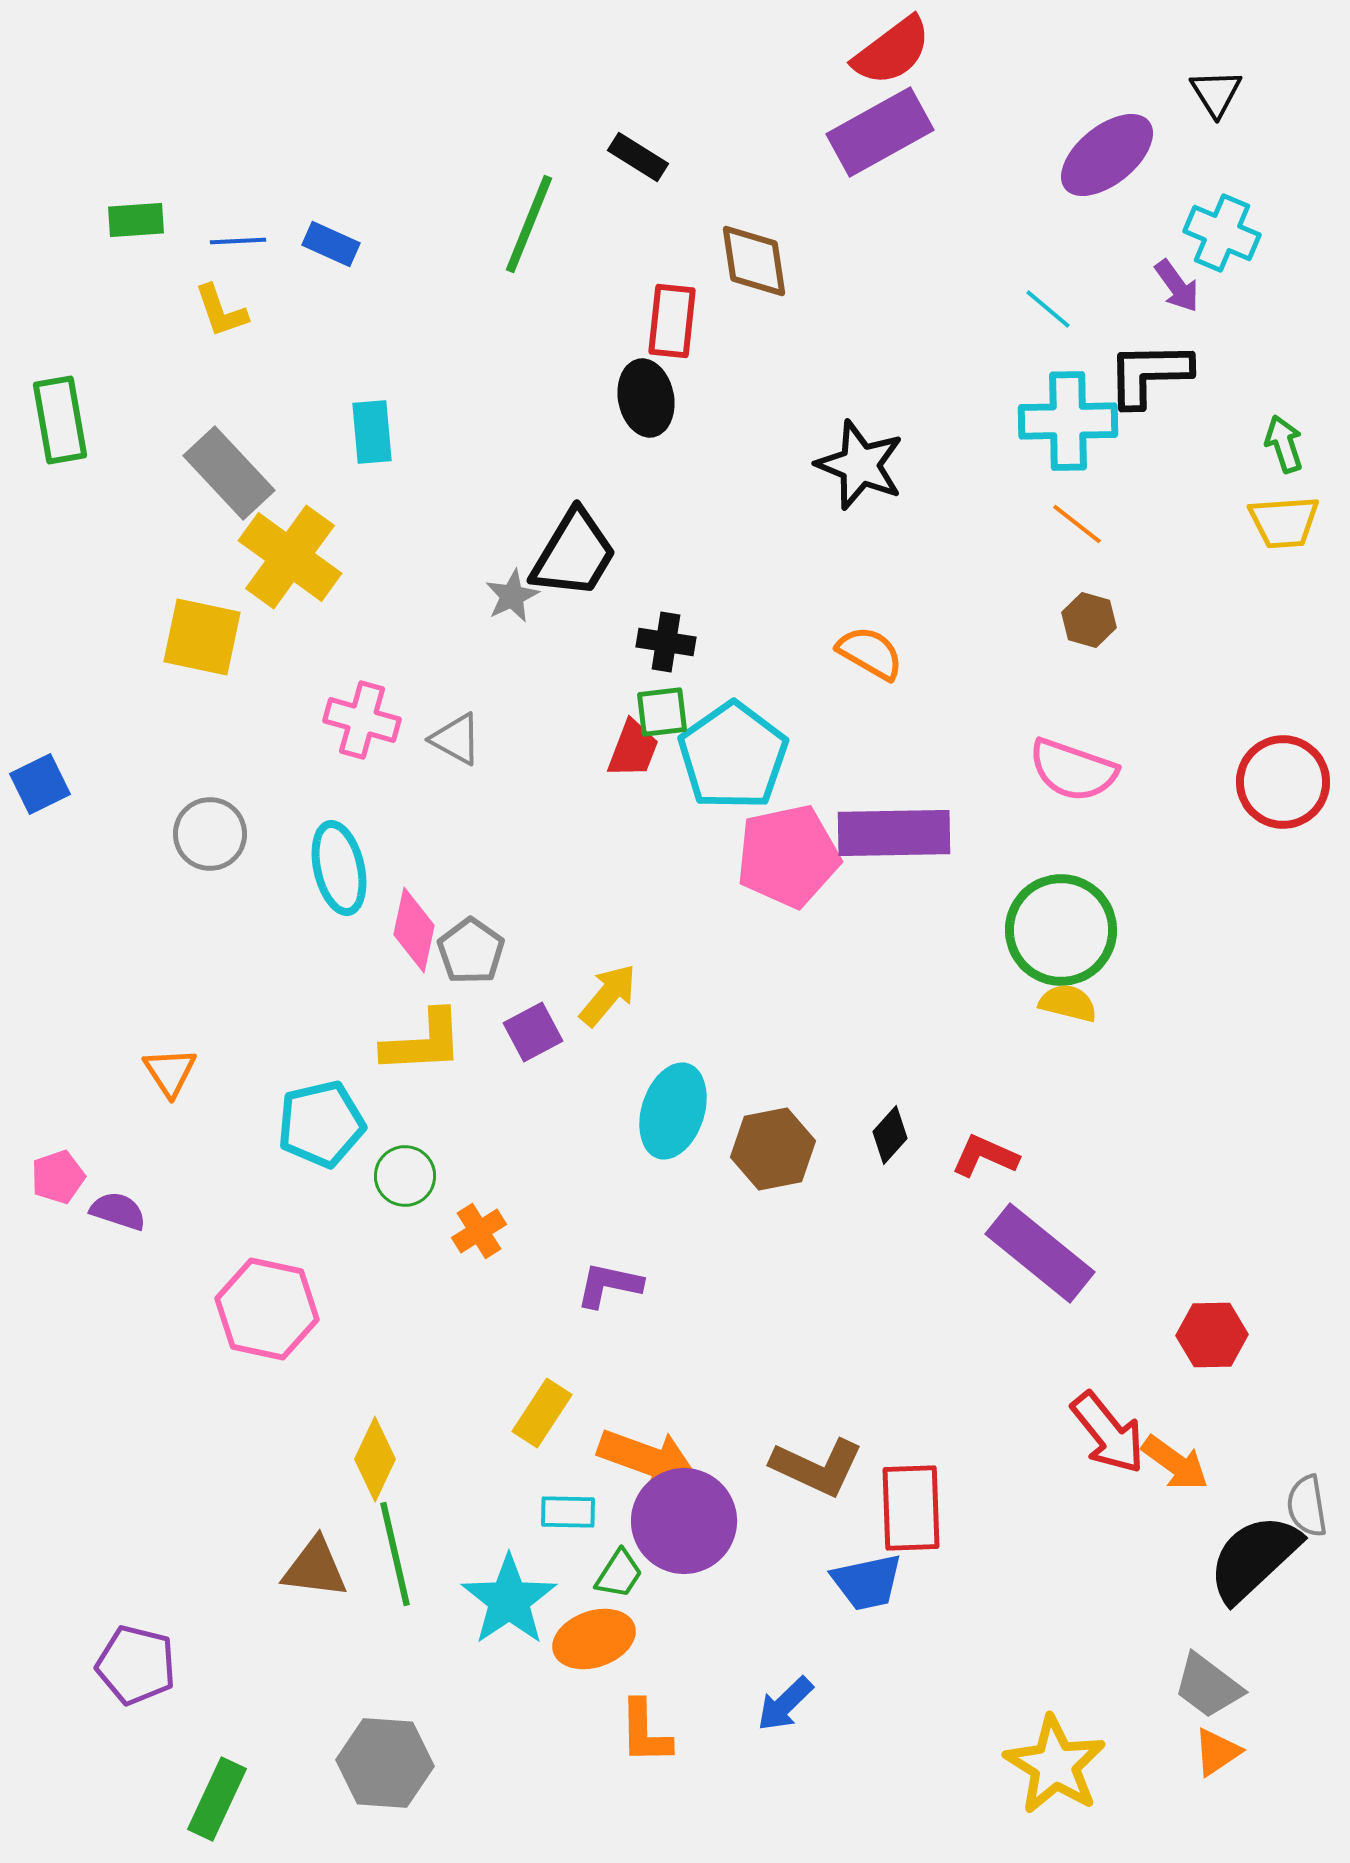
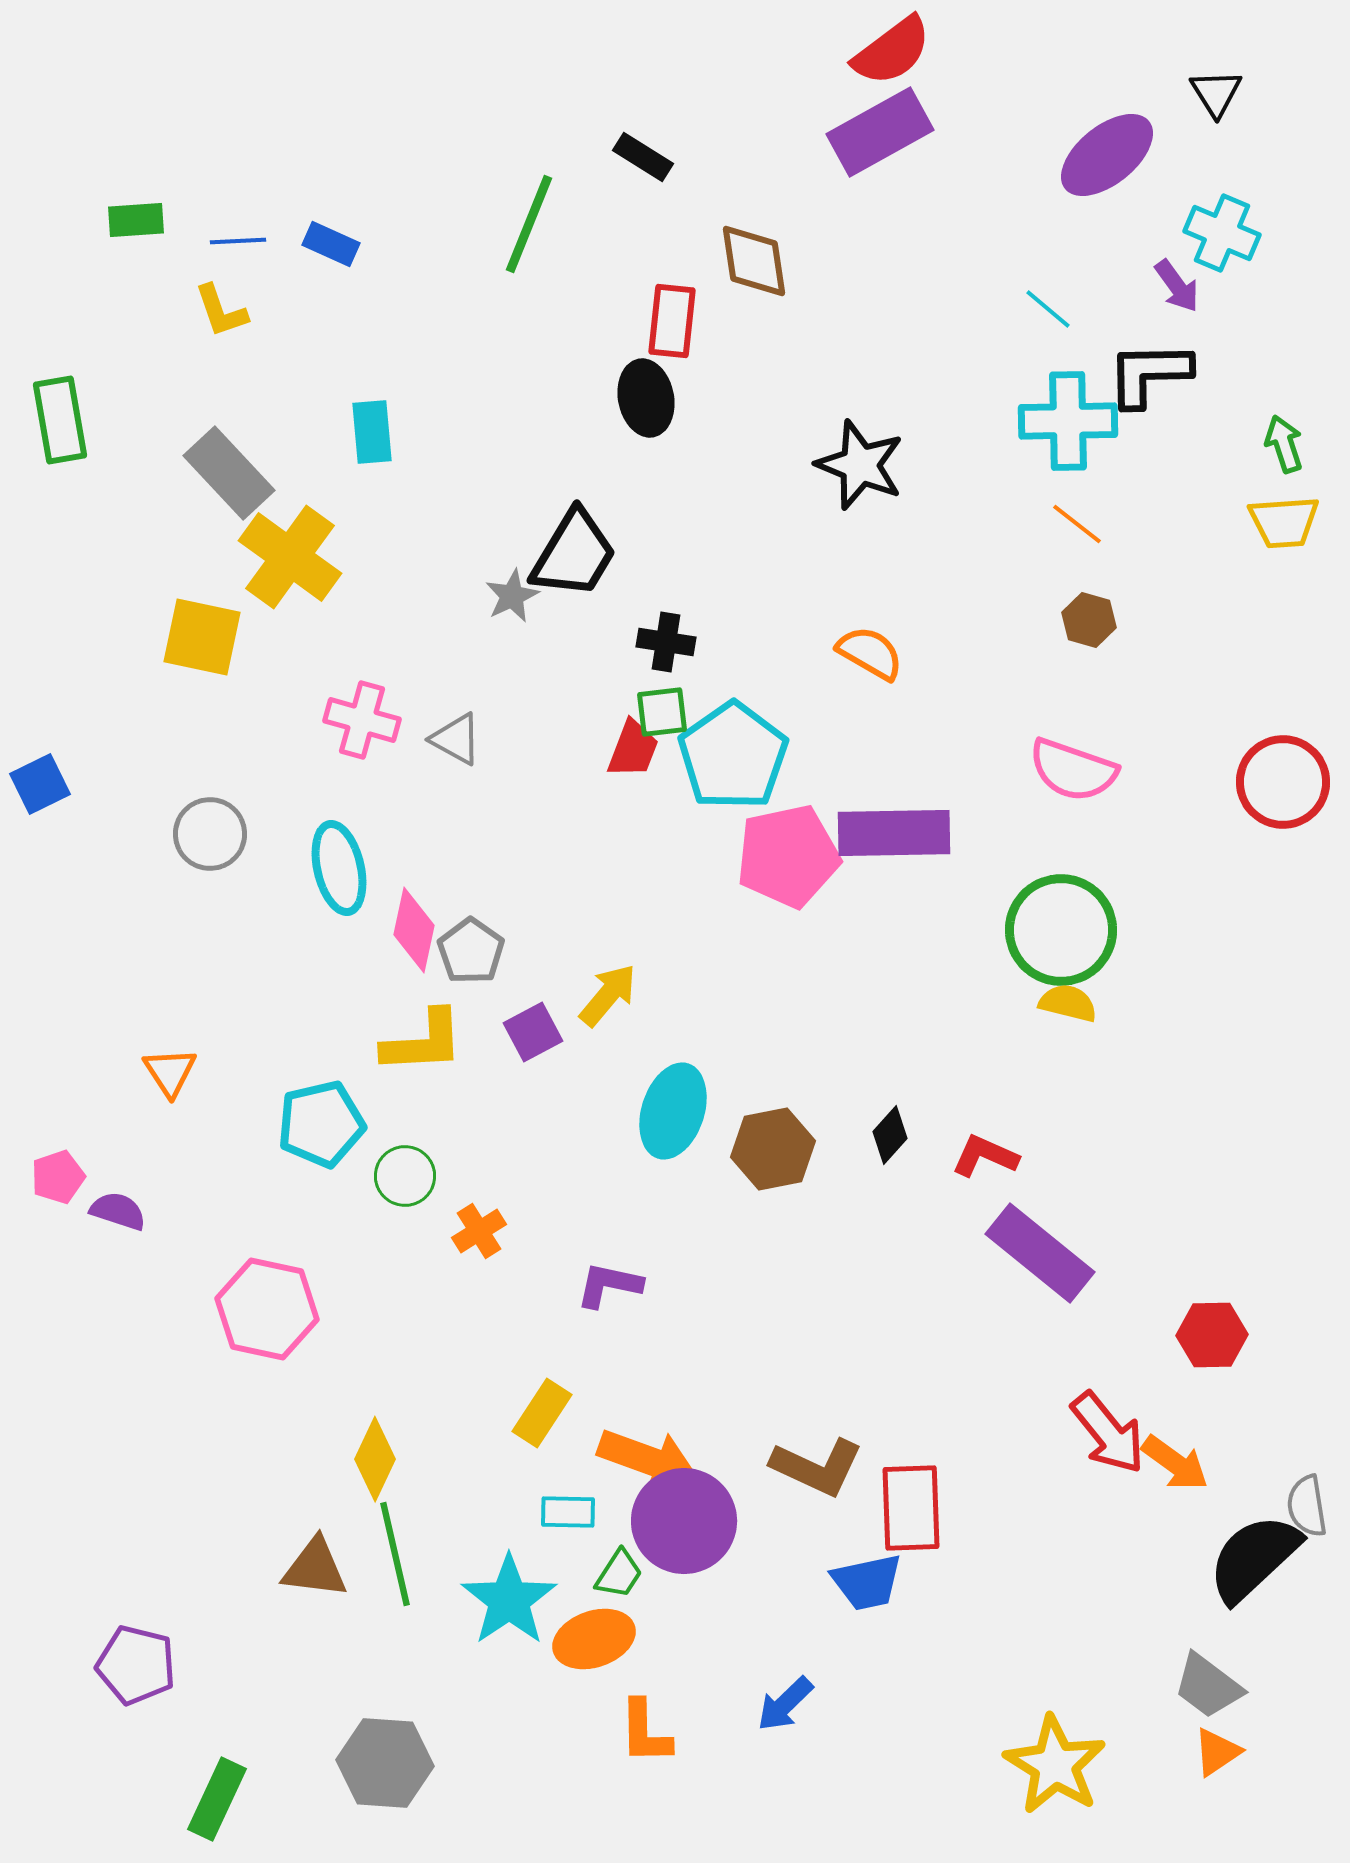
black rectangle at (638, 157): moved 5 px right
